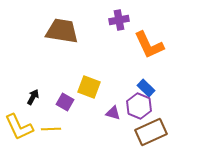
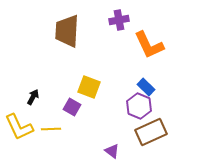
brown trapezoid: moved 5 px right; rotated 96 degrees counterclockwise
blue rectangle: moved 1 px up
purple square: moved 7 px right, 5 px down
purple triangle: moved 1 px left, 38 px down; rotated 21 degrees clockwise
